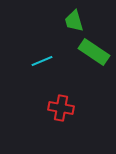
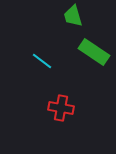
green trapezoid: moved 1 px left, 5 px up
cyan line: rotated 60 degrees clockwise
